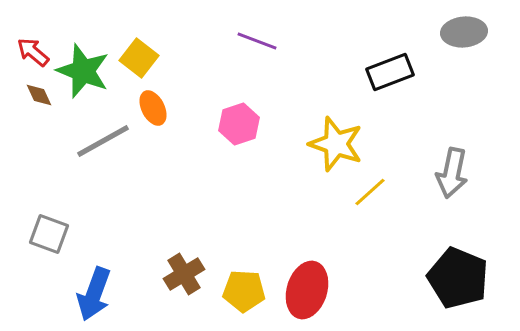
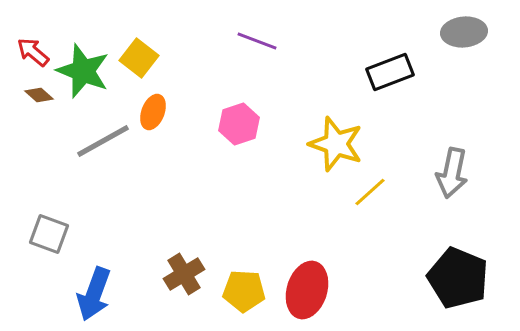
brown diamond: rotated 24 degrees counterclockwise
orange ellipse: moved 4 px down; rotated 48 degrees clockwise
